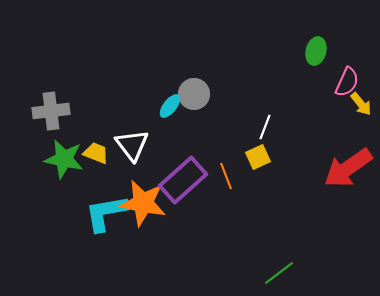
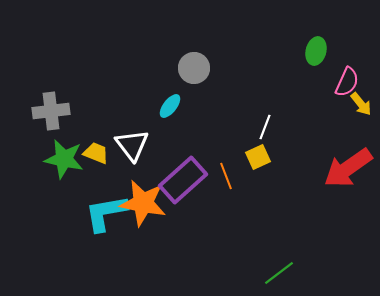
gray circle: moved 26 px up
